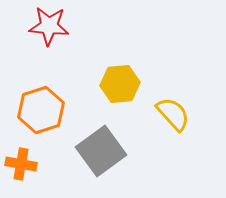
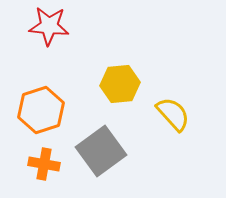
orange cross: moved 23 px right
